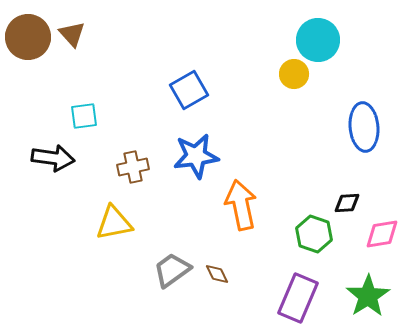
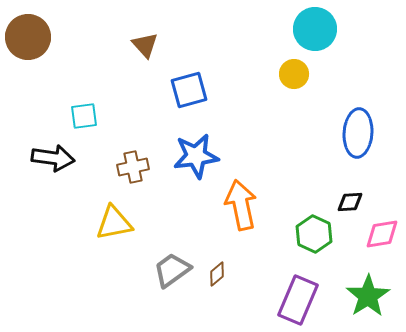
brown triangle: moved 73 px right, 11 px down
cyan circle: moved 3 px left, 11 px up
blue square: rotated 15 degrees clockwise
blue ellipse: moved 6 px left, 6 px down; rotated 9 degrees clockwise
black diamond: moved 3 px right, 1 px up
green hexagon: rotated 6 degrees clockwise
brown diamond: rotated 75 degrees clockwise
purple rectangle: moved 2 px down
